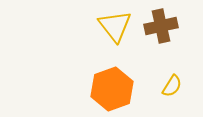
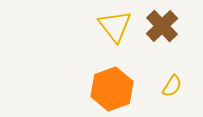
brown cross: moved 1 px right; rotated 32 degrees counterclockwise
